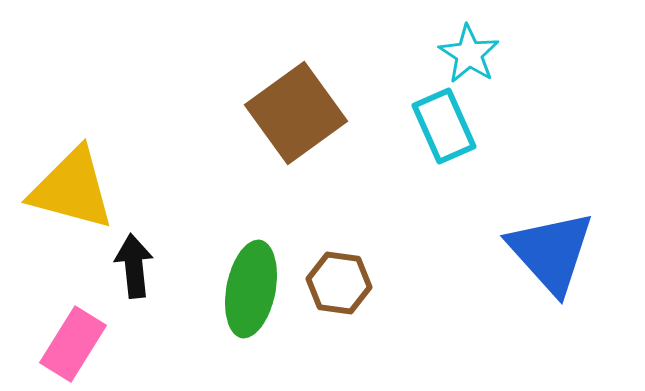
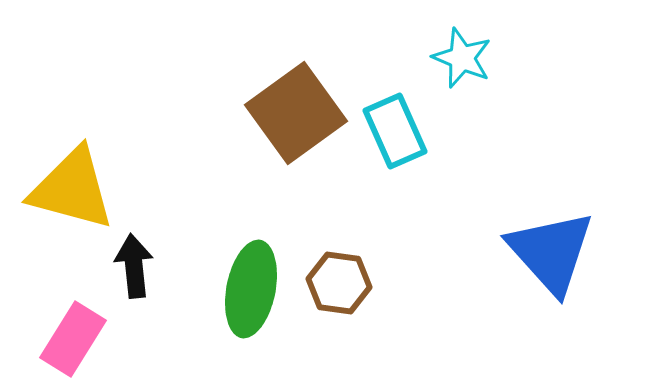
cyan star: moved 7 px left, 4 px down; rotated 10 degrees counterclockwise
cyan rectangle: moved 49 px left, 5 px down
pink rectangle: moved 5 px up
